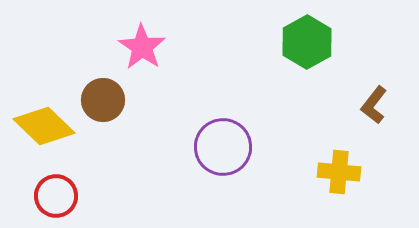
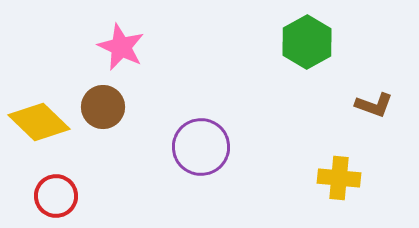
pink star: moved 21 px left; rotated 9 degrees counterclockwise
brown circle: moved 7 px down
brown L-shape: rotated 108 degrees counterclockwise
yellow diamond: moved 5 px left, 4 px up
purple circle: moved 22 px left
yellow cross: moved 6 px down
